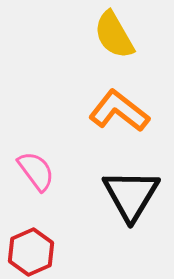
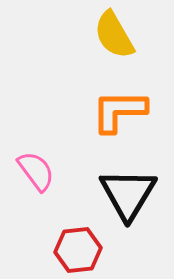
orange L-shape: rotated 38 degrees counterclockwise
black triangle: moved 3 px left, 1 px up
red hexagon: moved 47 px right, 2 px up; rotated 18 degrees clockwise
